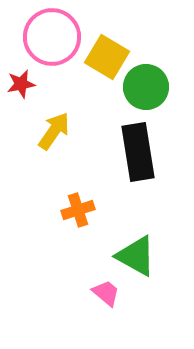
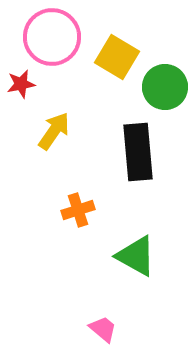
yellow square: moved 10 px right
green circle: moved 19 px right
black rectangle: rotated 4 degrees clockwise
pink trapezoid: moved 3 px left, 36 px down
